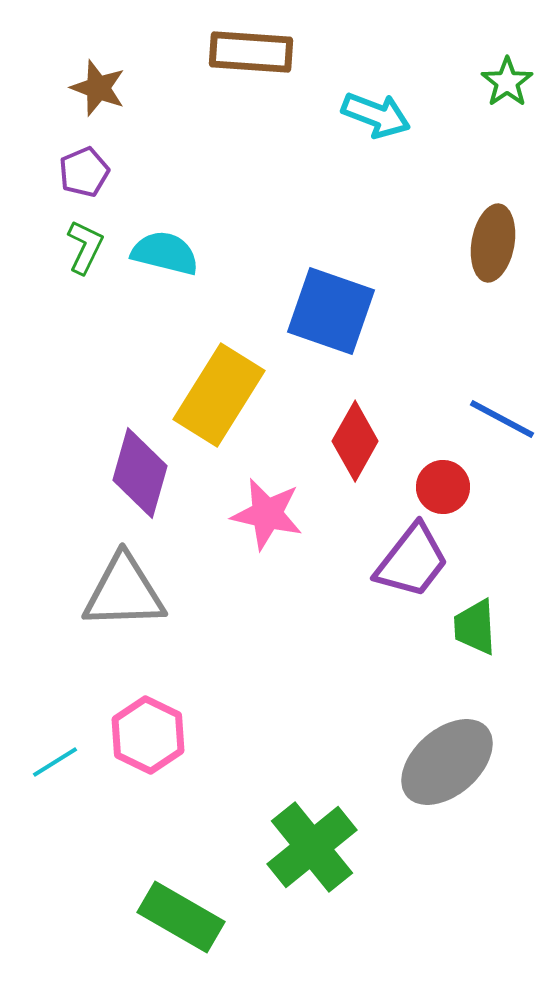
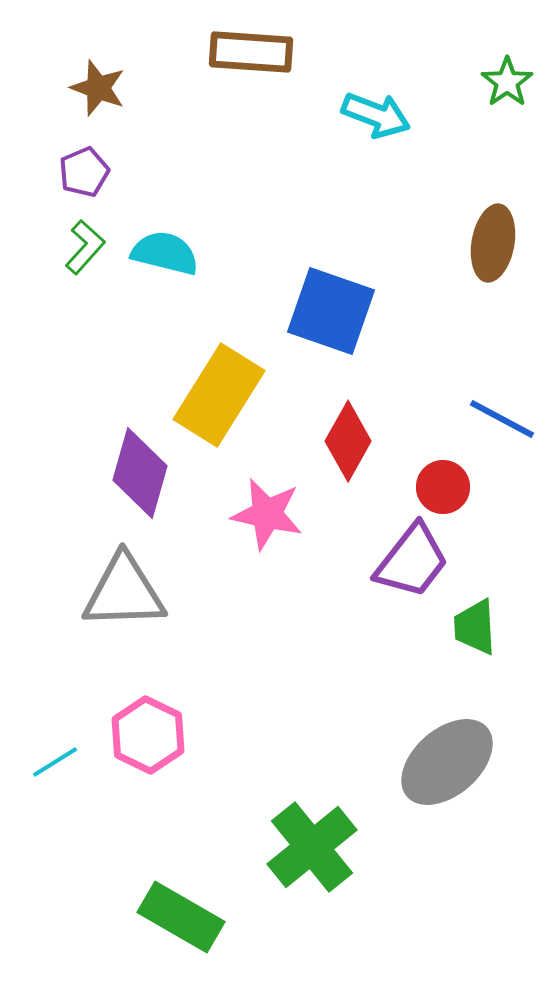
green L-shape: rotated 16 degrees clockwise
red diamond: moved 7 px left
